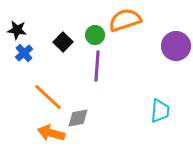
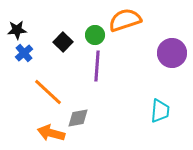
black star: rotated 12 degrees counterclockwise
purple circle: moved 4 px left, 7 px down
orange line: moved 5 px up
